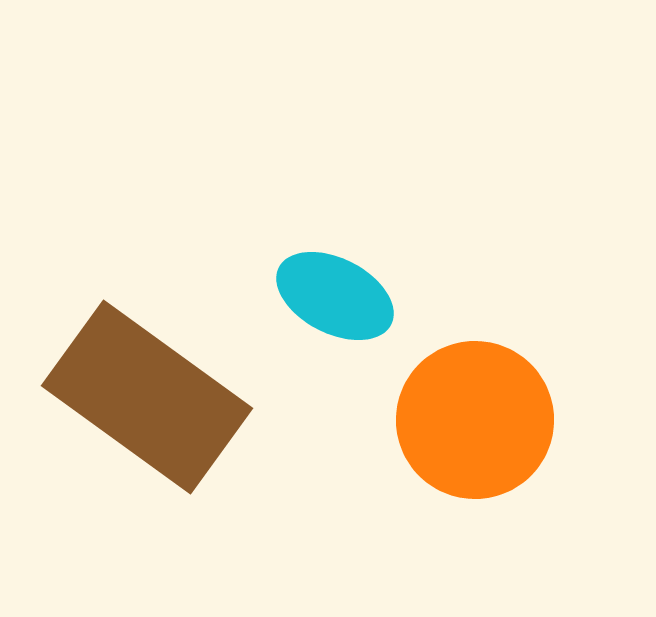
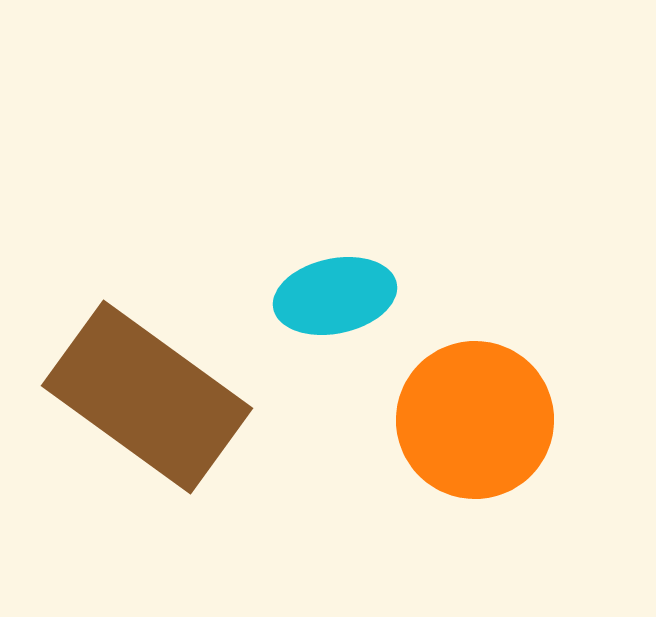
cyan ellipse: rotated 39 degrees counterclockwise
